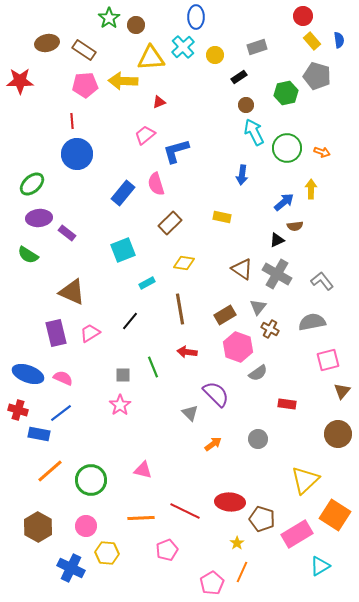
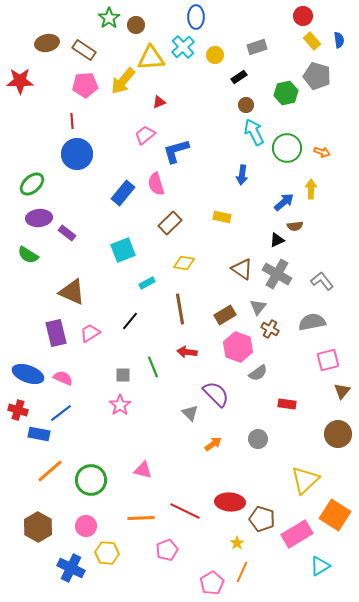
yellow arrow at (123, 81): rotated 52 degrees counterclockwise
